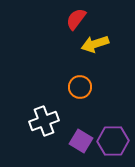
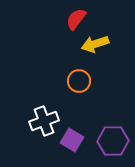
orange circle: moved 1 px left, 6 px up
purple square: moved 9 px left, 1 px up
